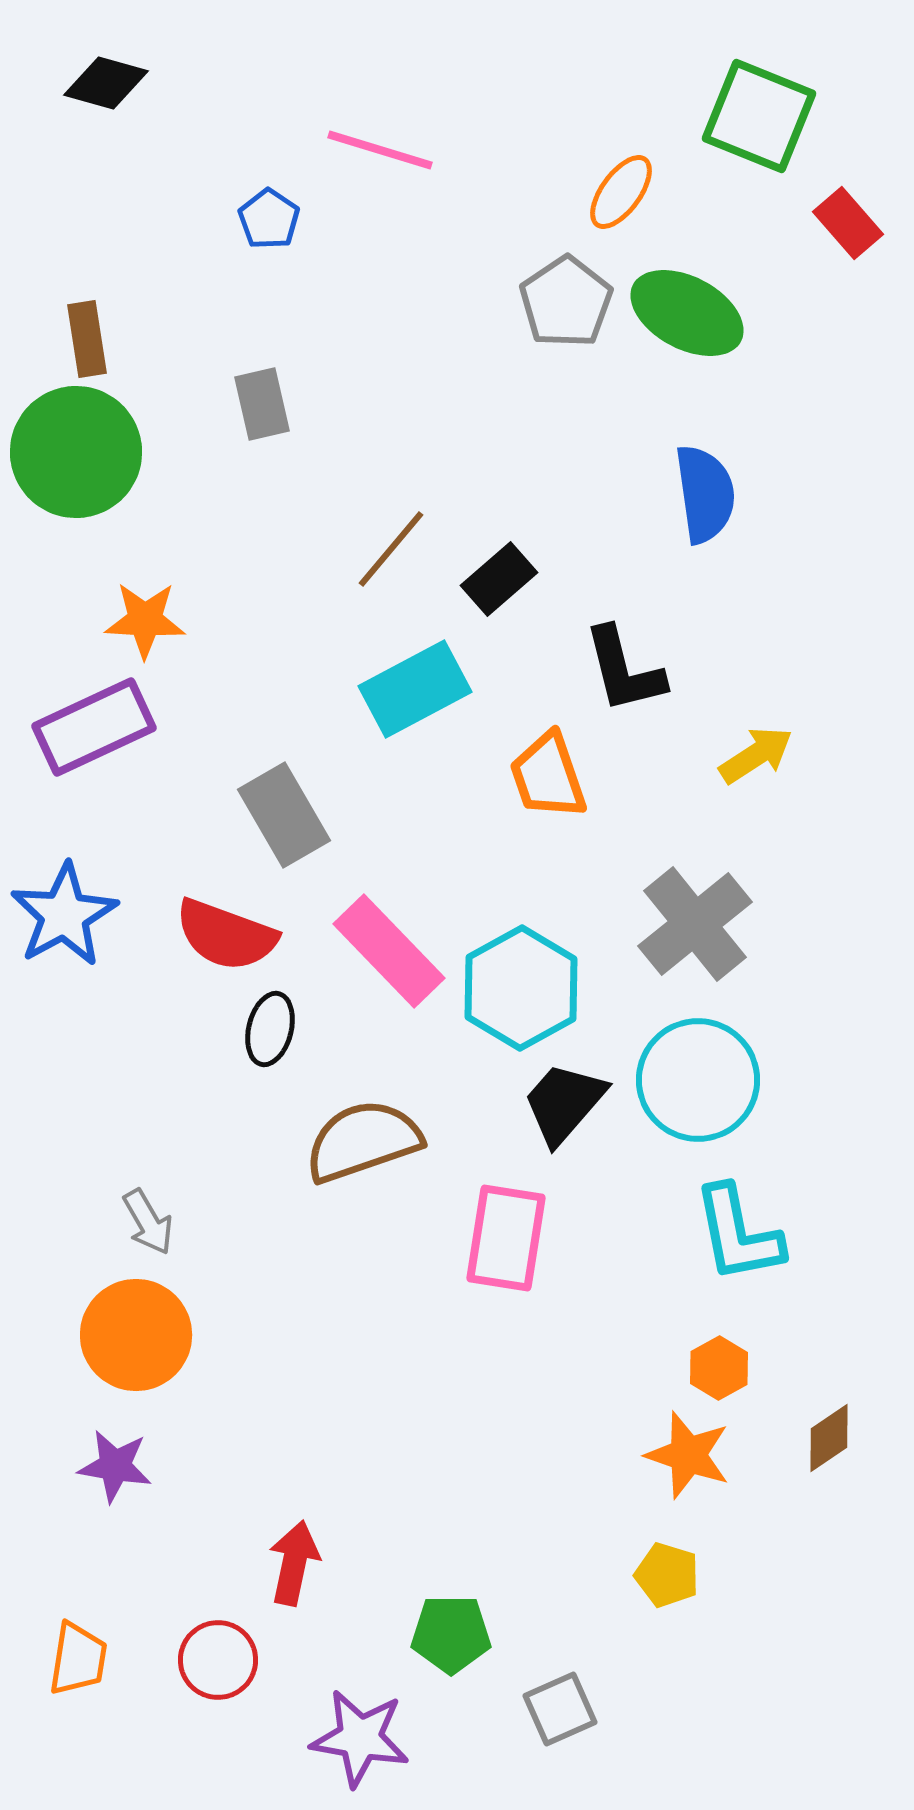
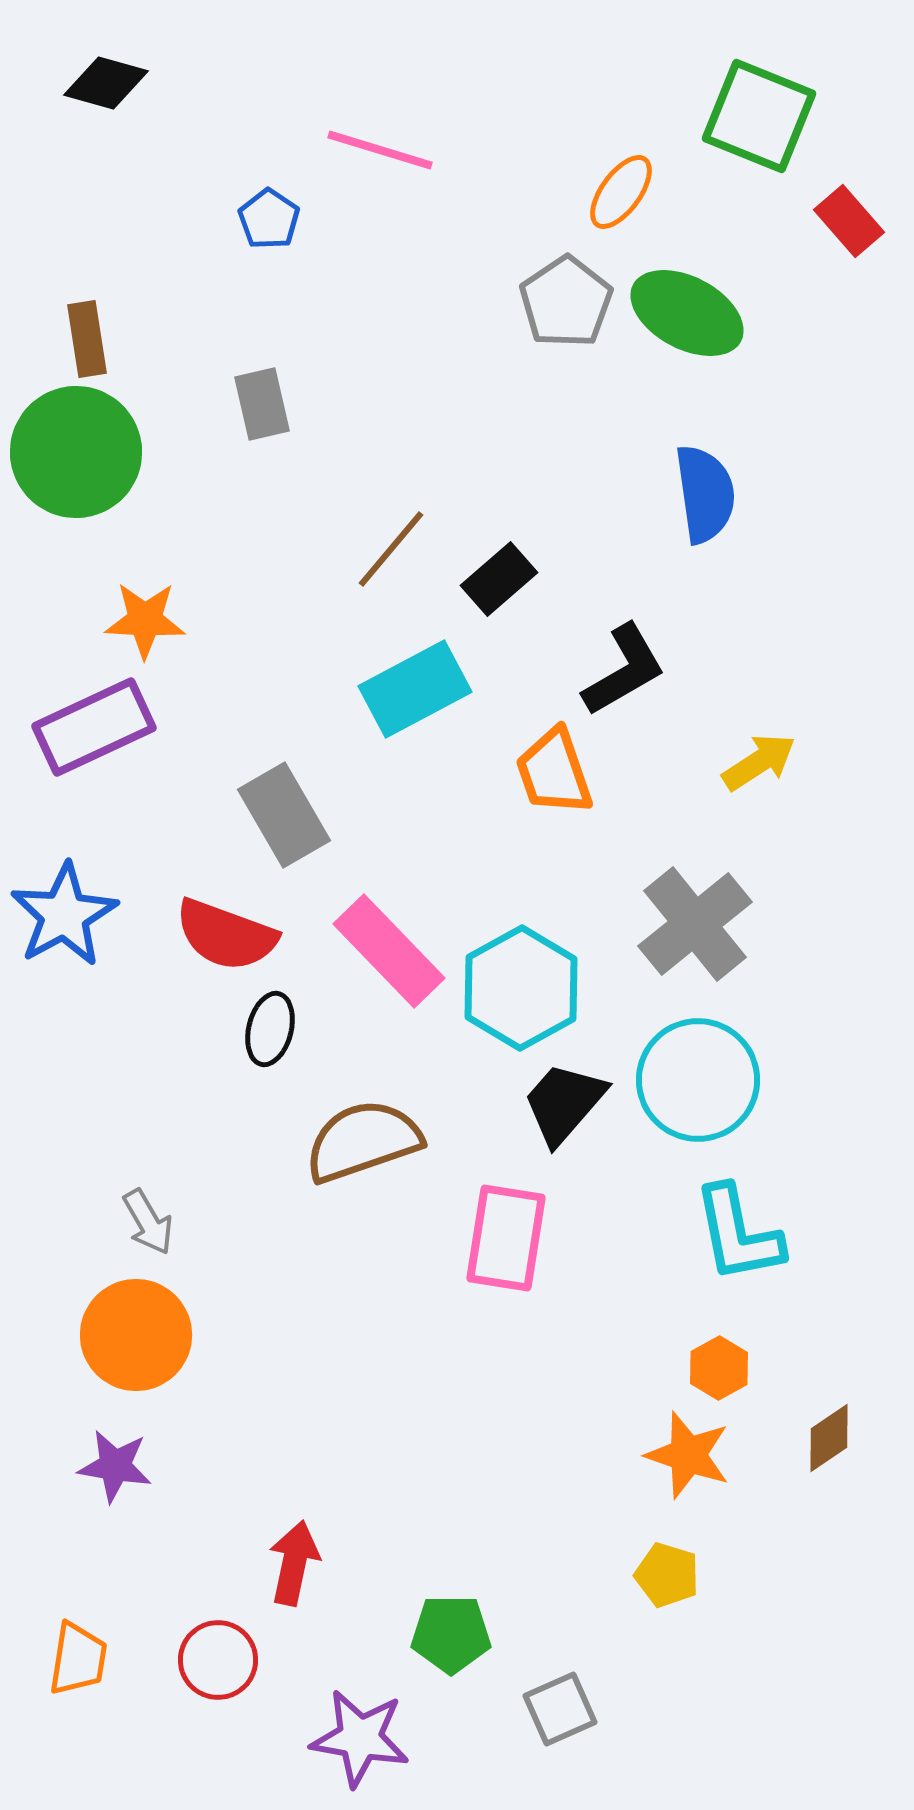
red rectangle at (848, 223): moved 1 px right, 2 px up
black L-shape at (624, 670): rotated 106 degrees counterclockwise
yellow arrow at (756, 755): moved 3 px right, 7 px down
orange trapezoid at (548, 776): moved 6 px right, 4 px up
